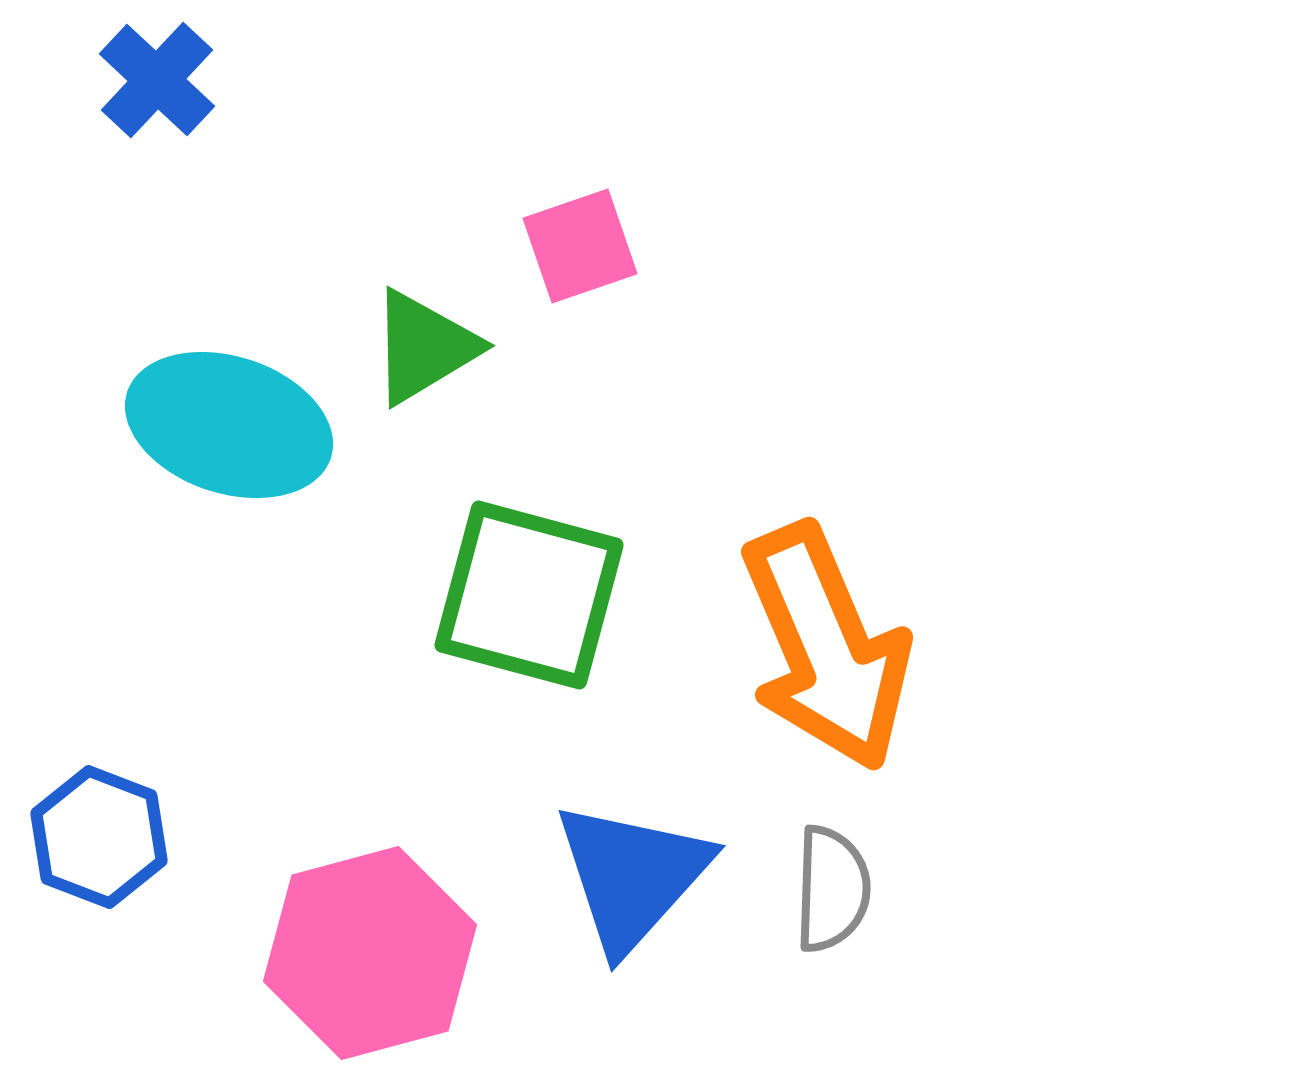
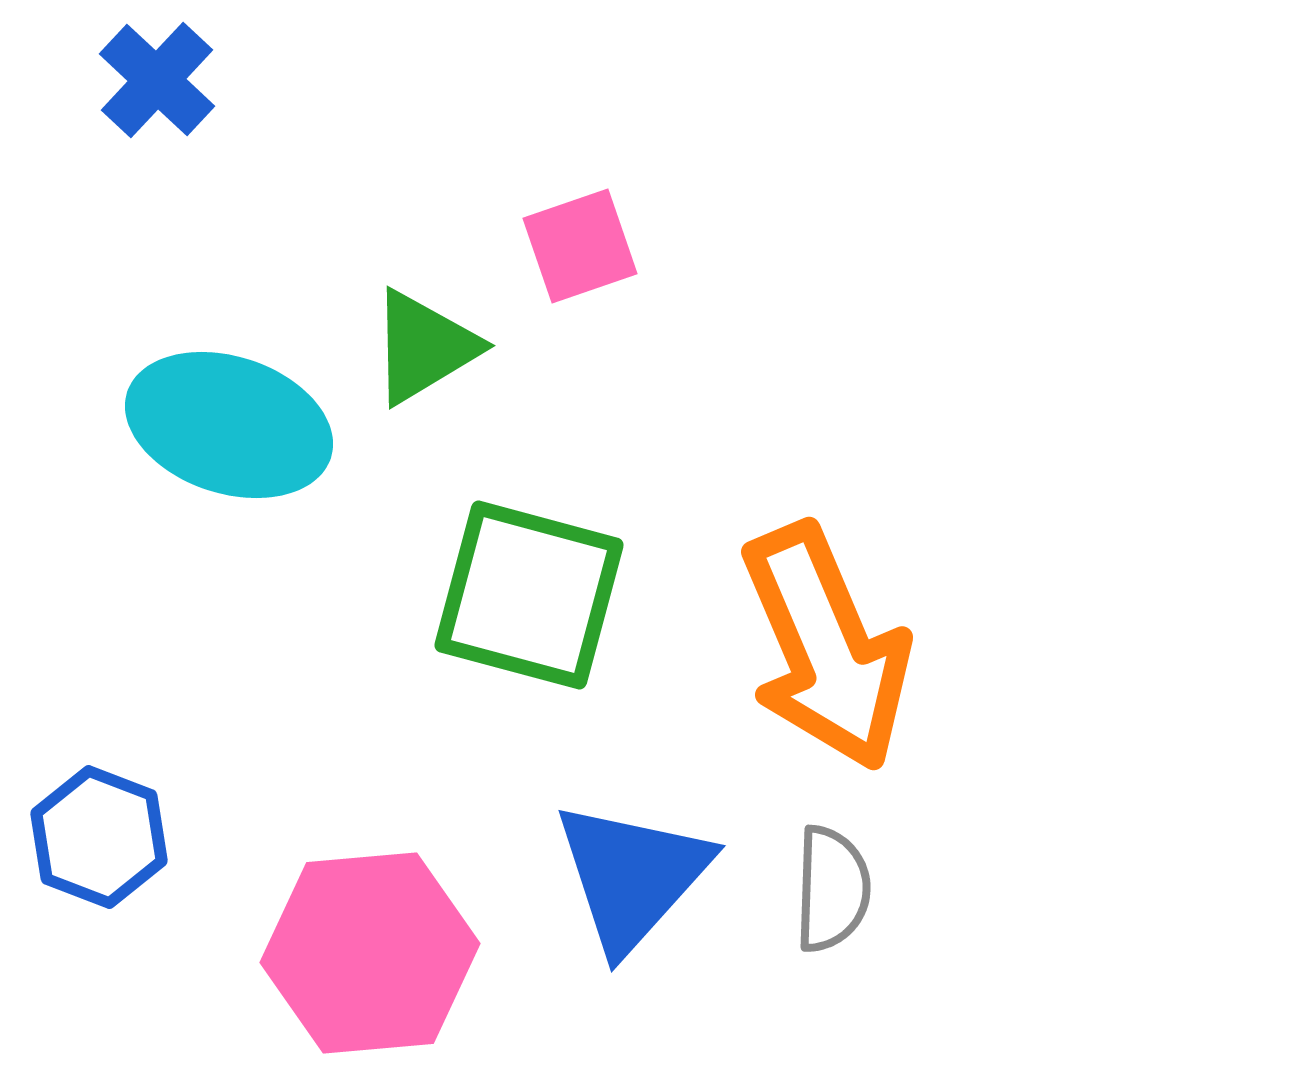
pink hexagon: rotated 10 degrees clockwise
